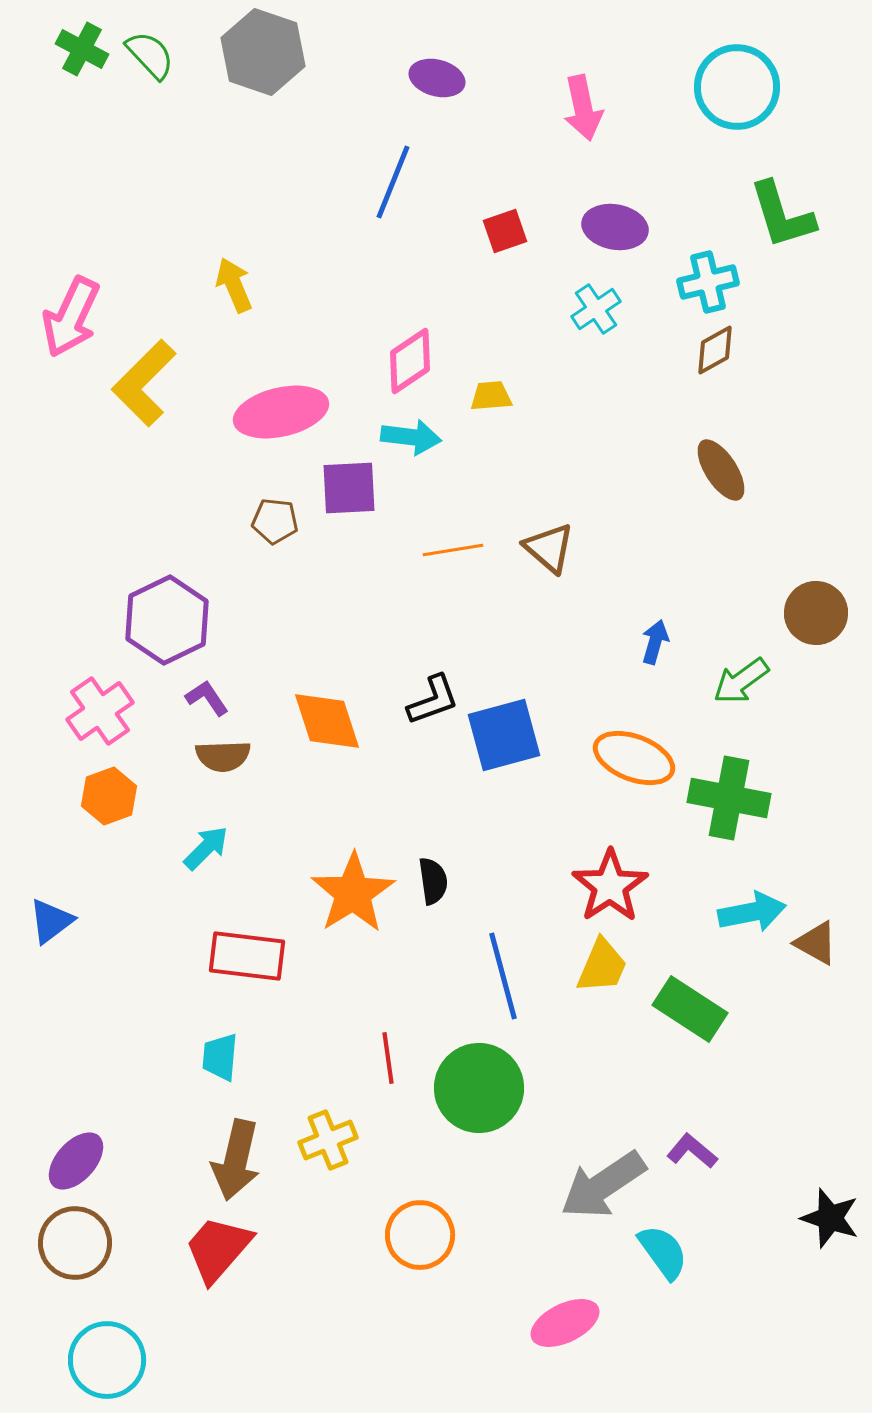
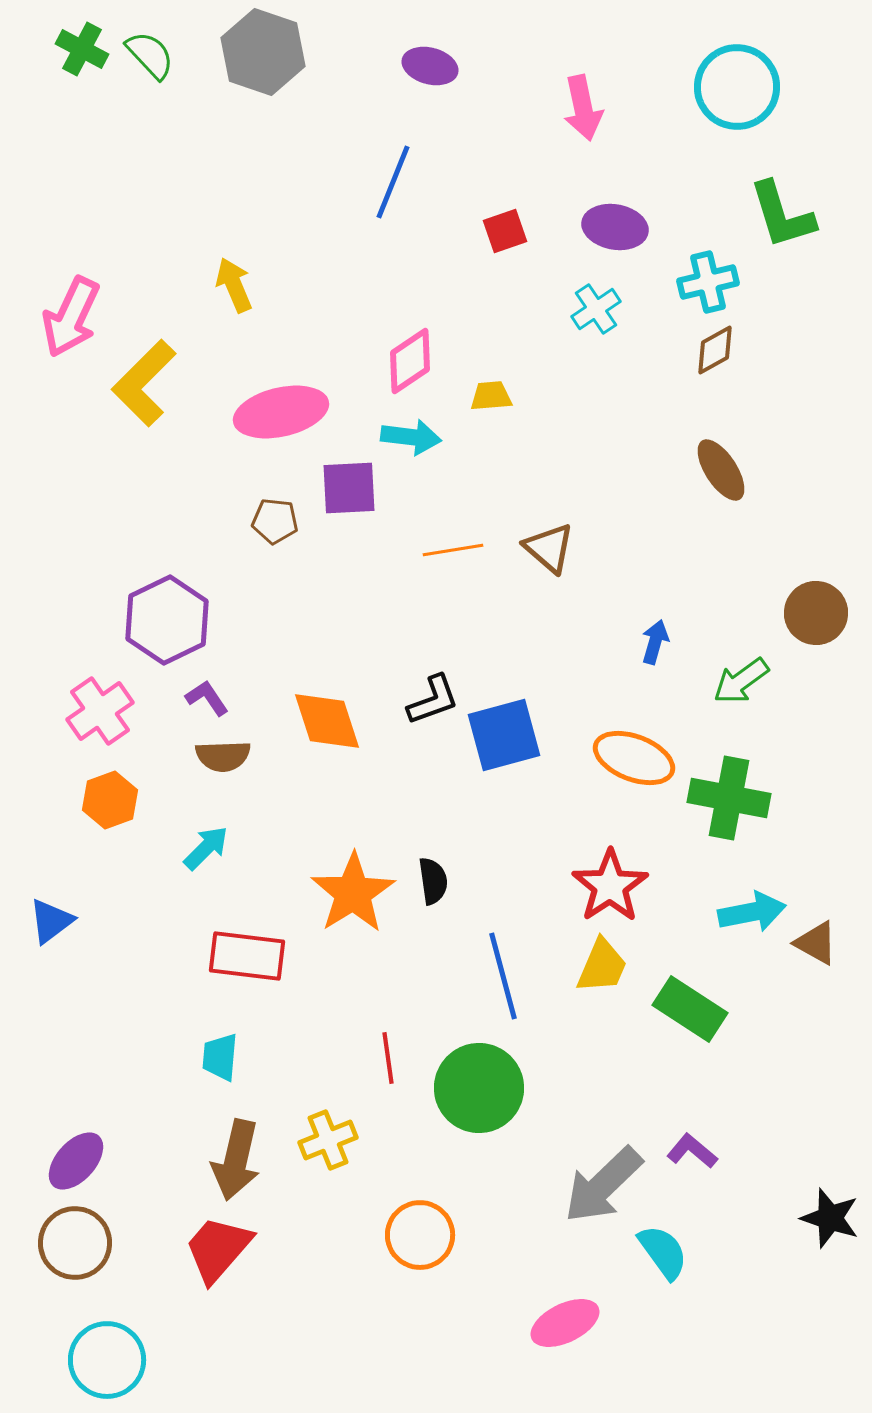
purple ellipse at (437, 78): moved 7 px left, 12 px up
orange hexagon at (109, 796): moved 1 px right, 4 px down
gray arrow at (603, 1185): rotated 10 degrees counterclockwise
